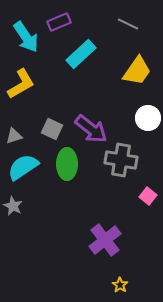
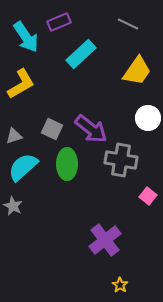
cyan semicircle: rotated 8 degrees counterclockwise
